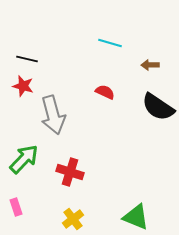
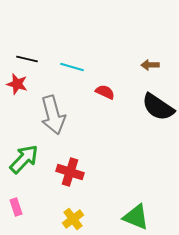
cyan line: moved 38 px left, 24 px down
red star: moved 6 px left, 2 px up
